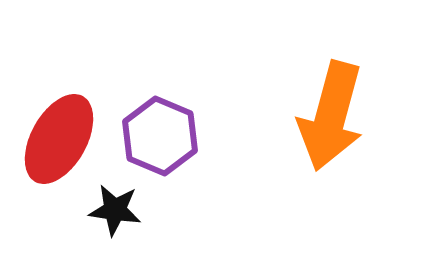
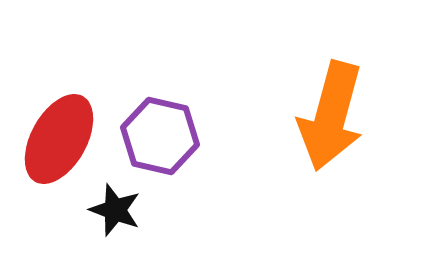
purple hexagon: rotated 10 degrees counterclockwise
black star: rotated 12 degrees clockwise
